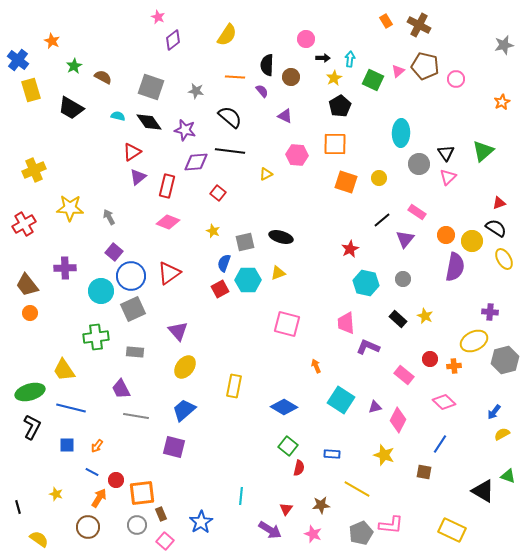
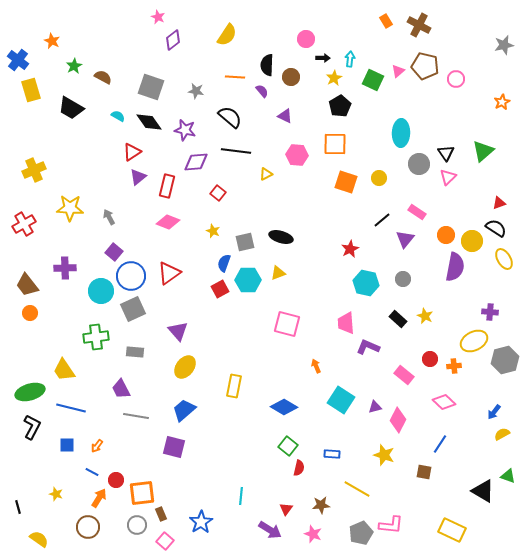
cyan semicircle at (118, 116): rotated 16 degrees clockwise
black line at (230, 151): moved 6 px right
